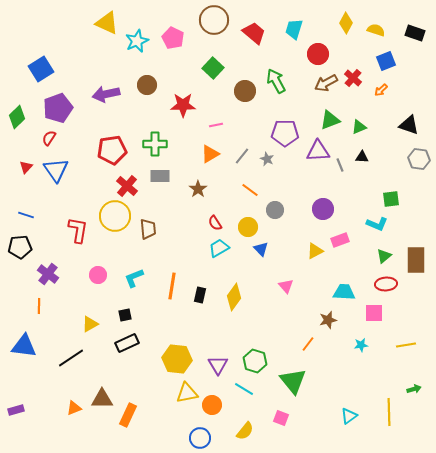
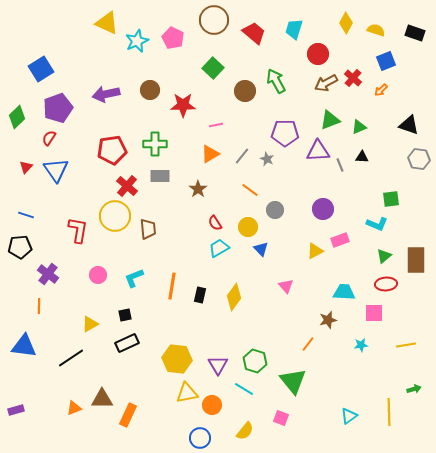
brown circle at (147, 85): moved 3 px right, 5 px down
